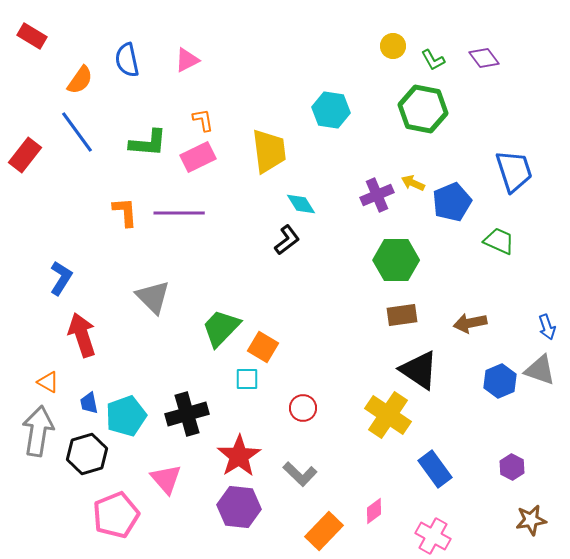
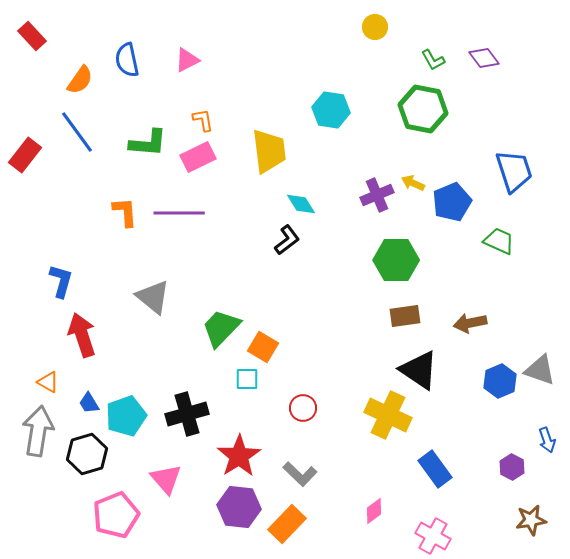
red rectangle at (32, 36): rotated 16 degrees clockwise
yellow circle at (393, 46): moved 18 px left, 19 px up
blue L-shape at (61, 278): moved 3 px down; rotated 16 degrees counterclockwise
gray triangle at (153, 297): rotated 6 degrees counterclockwise
brown rectangle at (402, 315): moved 3 px right, 1 px down
blue arrow at (547, 327): moved 113 px down
blue trapezoid at (89, 403): rotated 20 degrees counterclockwise
yellow cross at (388, 415): rotated 9 degrees counterclockwise
orange rectangle at (324, 531): moved 37 px left, 7 px up
